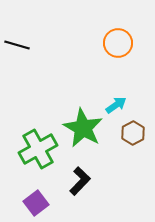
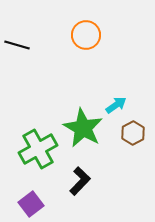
orange circle: moved 32 px left, 8 px up
purple square: moved 5 px left, 1 px down
